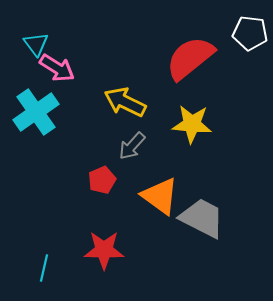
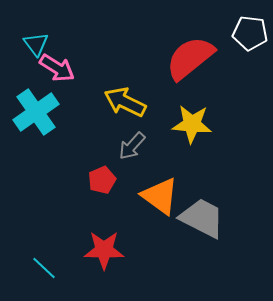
cyan line: rotated 60 degrees counterclockwise
